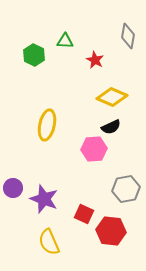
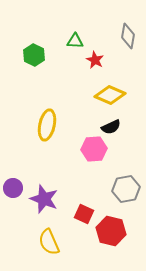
green triangle: moved 10 px right
yellow diamond: moved 2 px left, 2 px up
red hexagon: rotated 8 degrees clockwise
